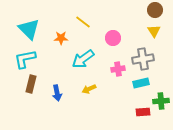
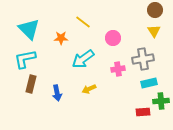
cyan rectangle: moved 8 px right
